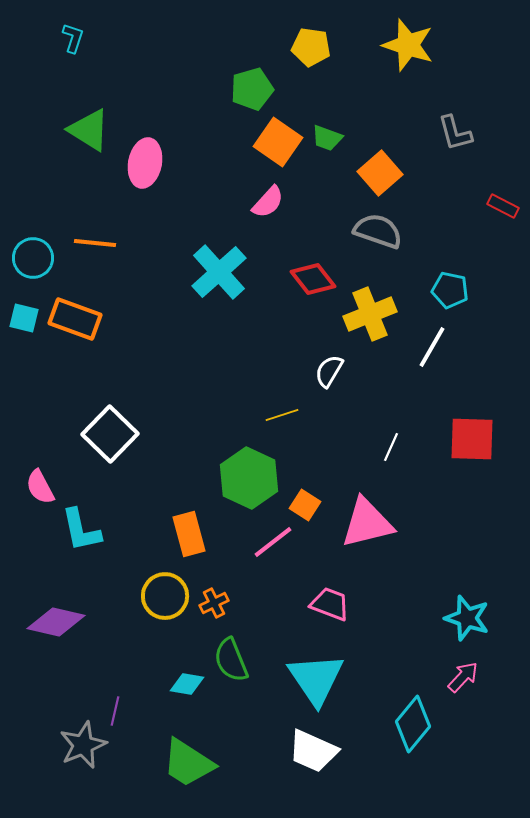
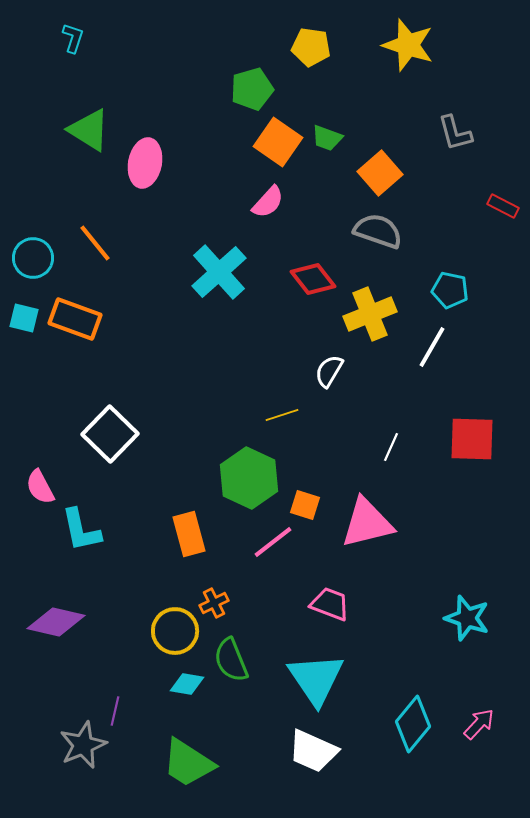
orange line at (95, 243): rotated 45 degrees clockwise
orange square at (305, 505): rotated 16 degrees counterclockwise
yellow circle at (165, 596): moved 10 px right, 35 px down
pink arrow at (463, 677): moved 16 px right, 47 px down
